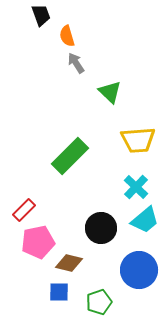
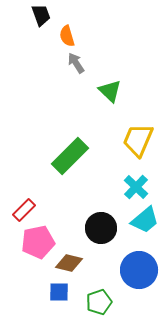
green triangle: moved 1 px up
yellow trapezoid: rotated 117 degrees clockwise
